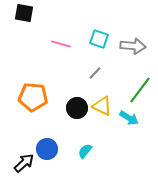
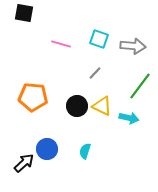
green line: moved 4 px up
black circle: moved 2 px up
cyan arrow: rotated 18 degrees counterclockwise
cyan semicircle: rotated 21 degrees counterclockwise
